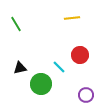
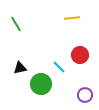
purple circle: moved 1 px left
